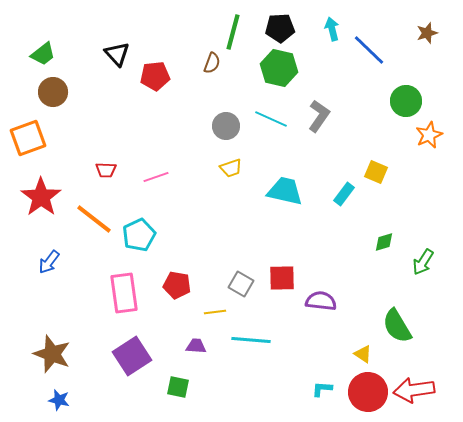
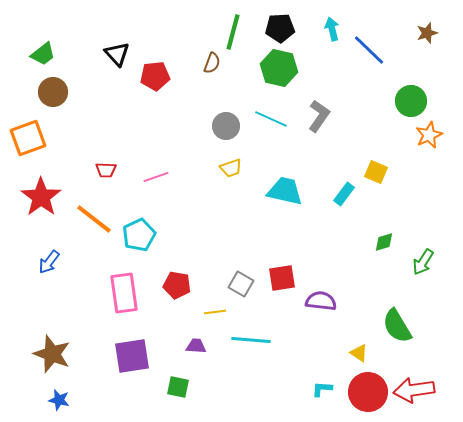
green circle at (406, 101): moved 5 px right
red square at (282, 278): rotated 8 degrees counterclockwise
yellow triangle at (363, 354): moved 4 px left, 1 px up
purple square at (132, 356): rotated 24 degrees clockwise
